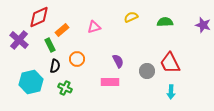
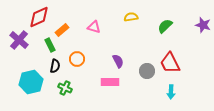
yellow semicircle: rotated 16 degrees clockwise
green semicircle: moved 4 px down; rotated 42 degrees counterclockwise
pink triangle: rotated 32 degrees clockwise
